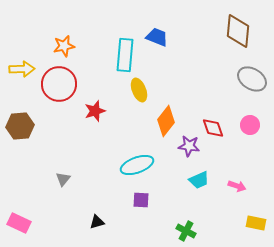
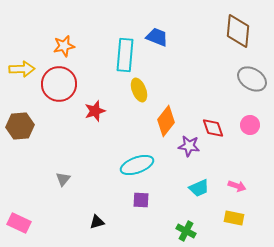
cyan trapezoid: moved 8 px down
yellow rectangle: moved 22 px left, 5 px up
